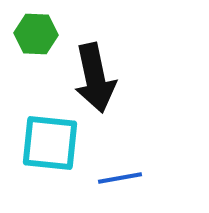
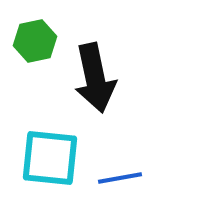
green hexagon: moved 1 px left, 7 px down; rotated 15 degrees counterclockwise
cyan square: moved 15 px down
